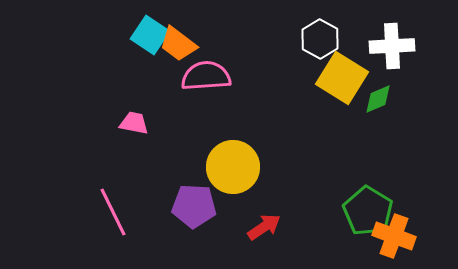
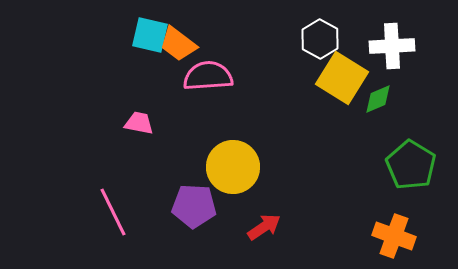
cyan square: rotated 21 degrees counterclockwise
pink semicircle: moved 2 px right
pink trapezoid: moved 5 px right
green pentagon: moved 43 px right, 46 px up
